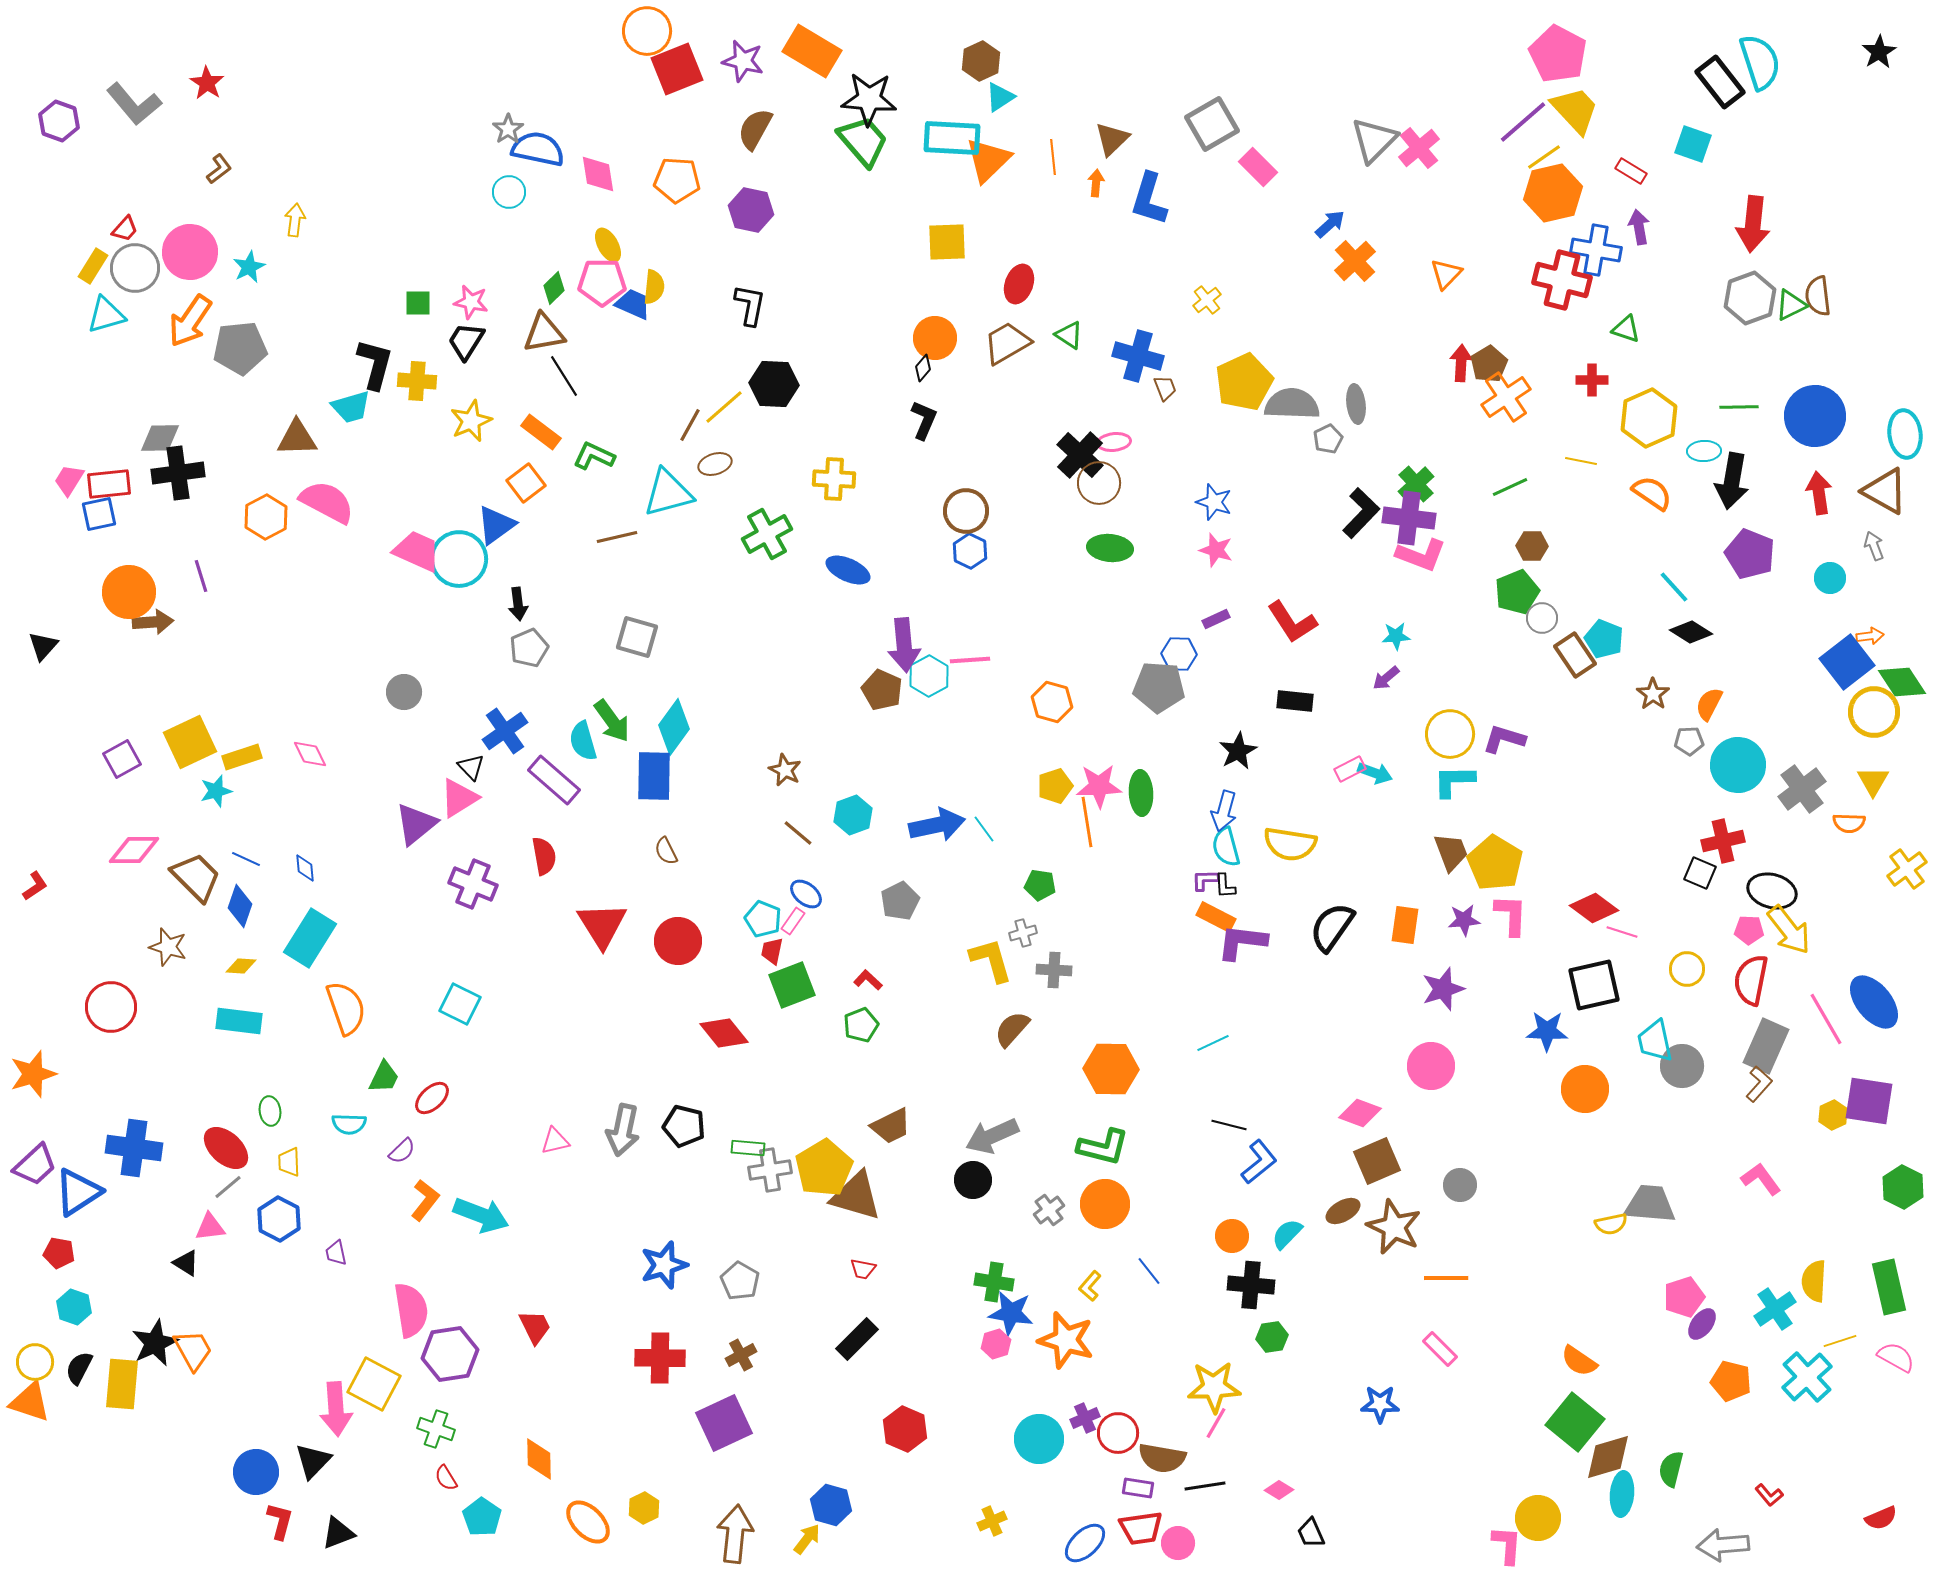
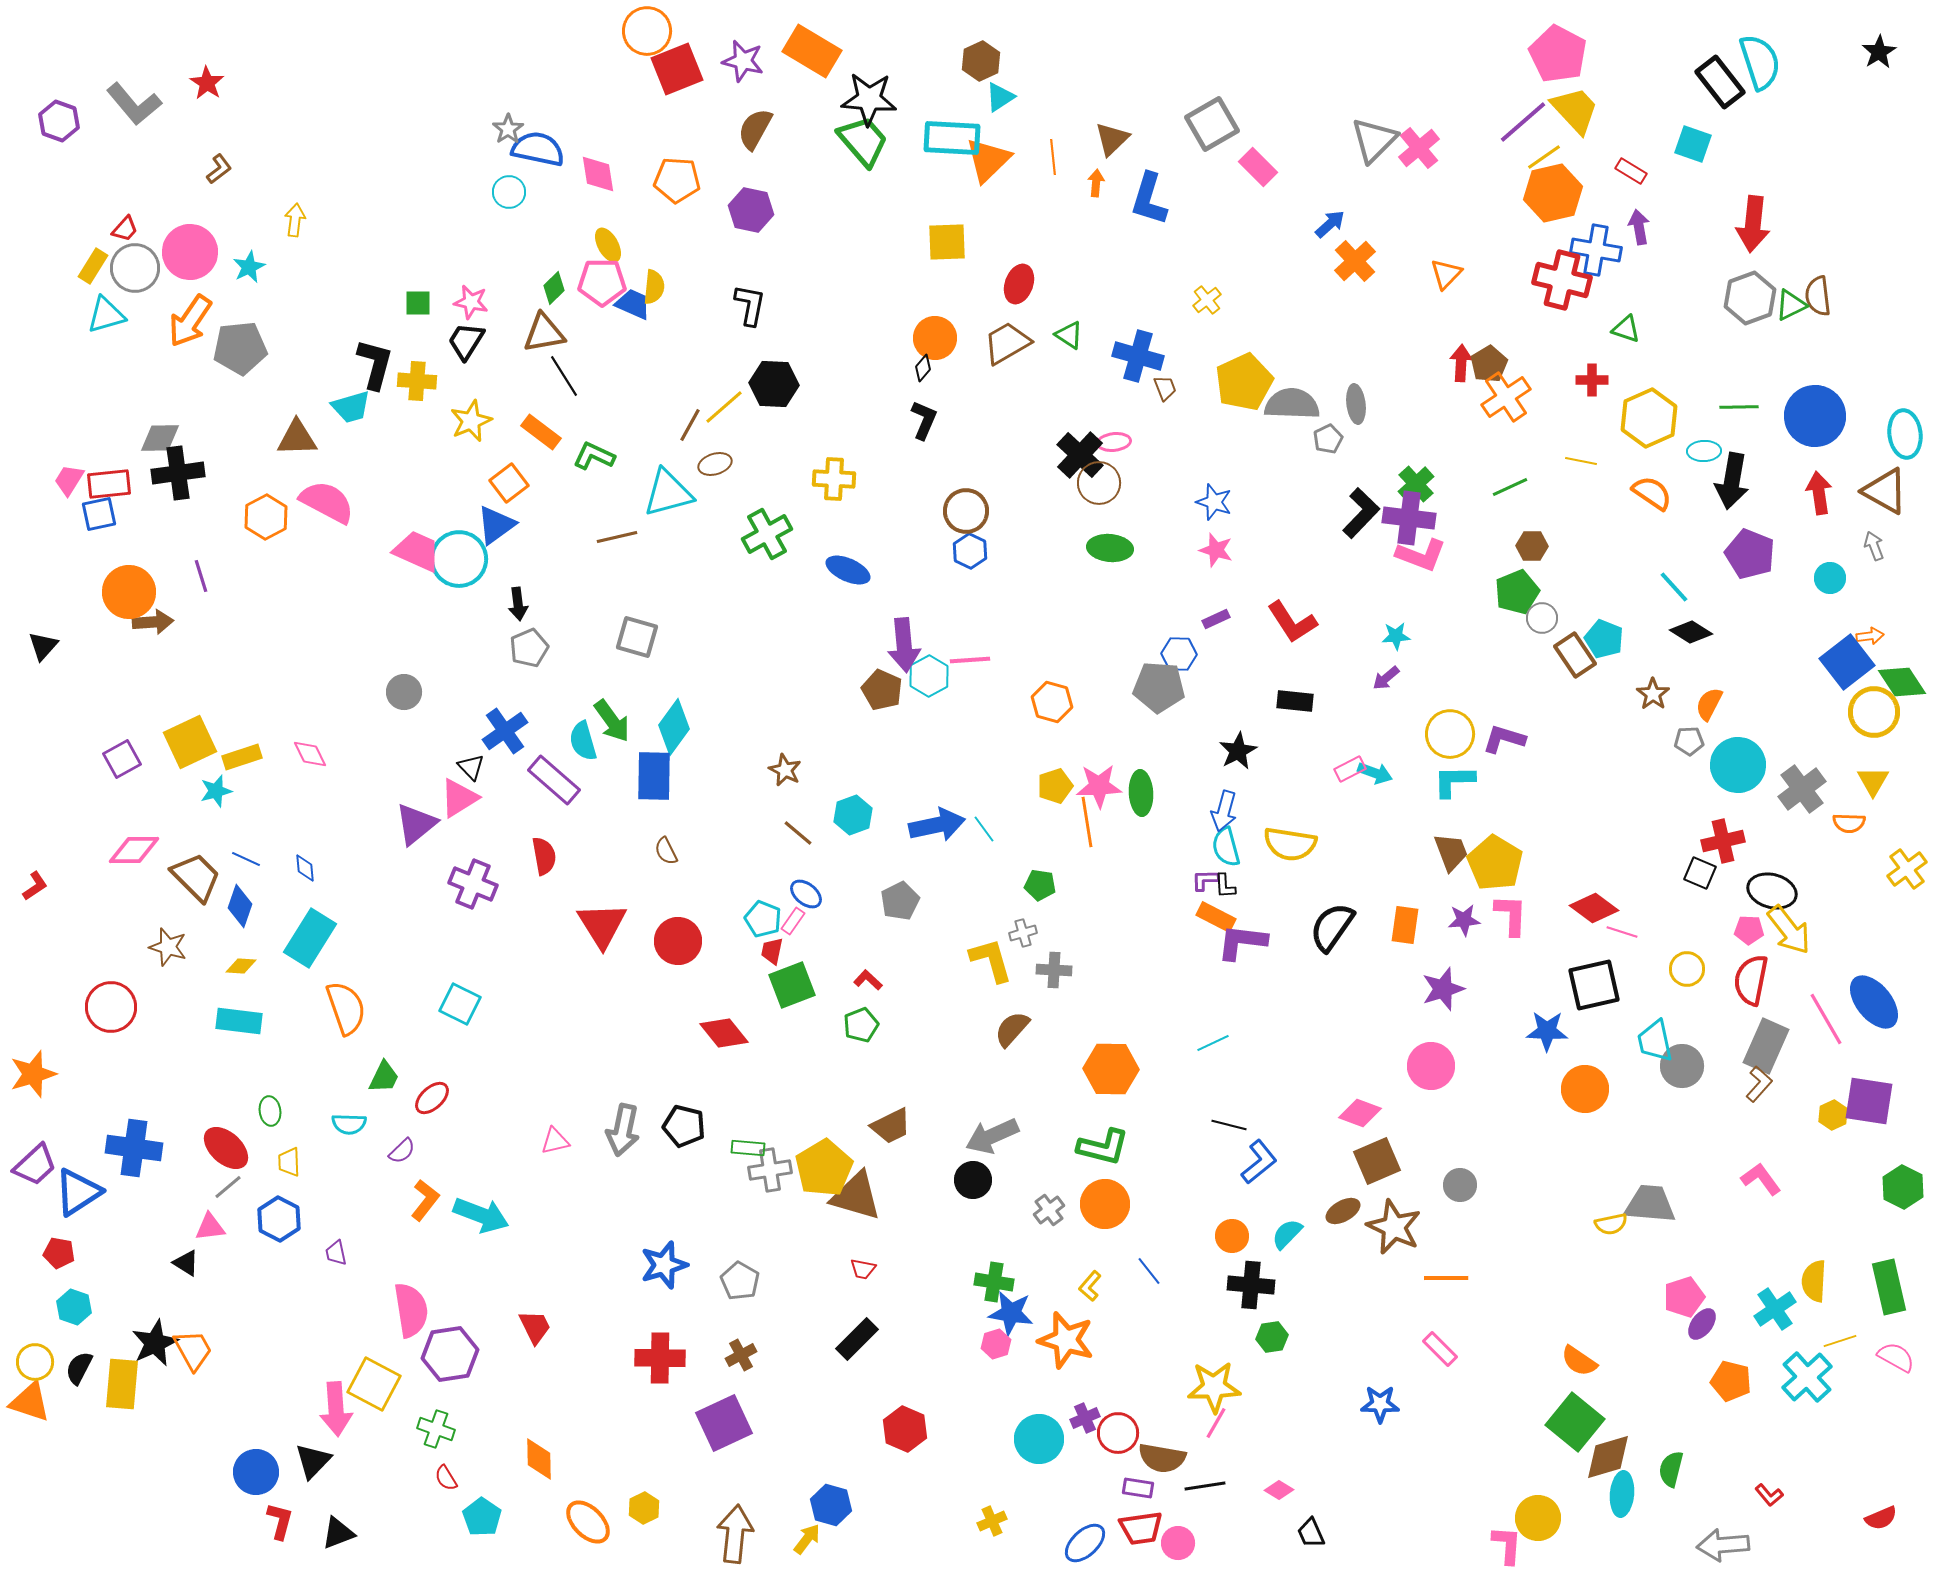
orange square at (526, 483): moved 17 px left
